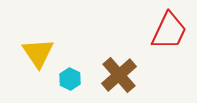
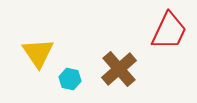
brown cross: moved 6 px up
cyan hexagon: rotated 15 degrees counterclockwise
